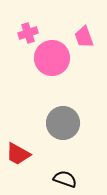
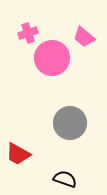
pink trapezoid: rotated 30 degrees counterclockwise
gray circle: moved 7 px right
